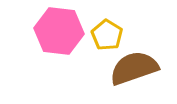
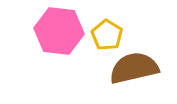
brown semicircle: rotated 6 degrees clockwise
